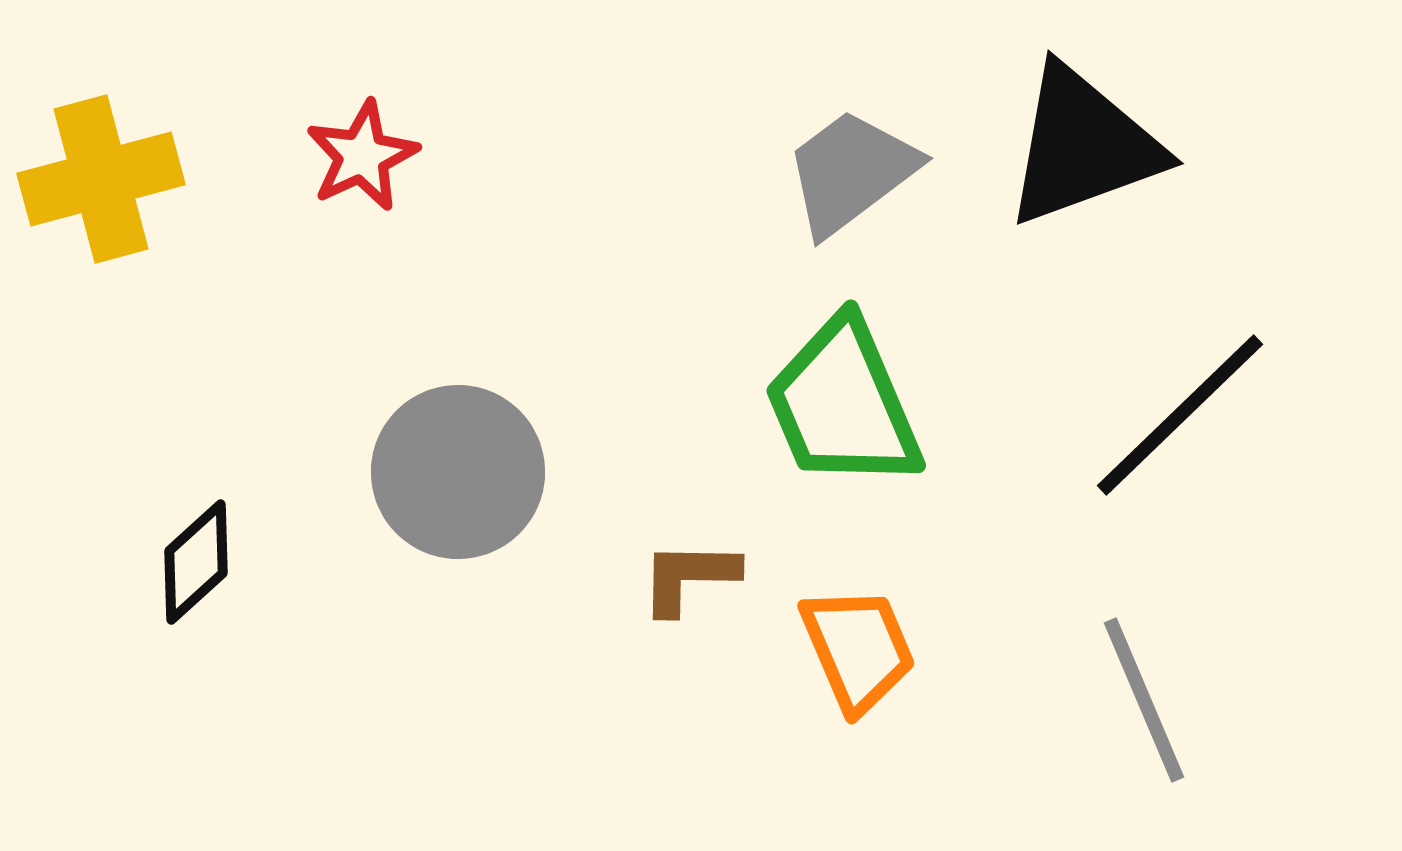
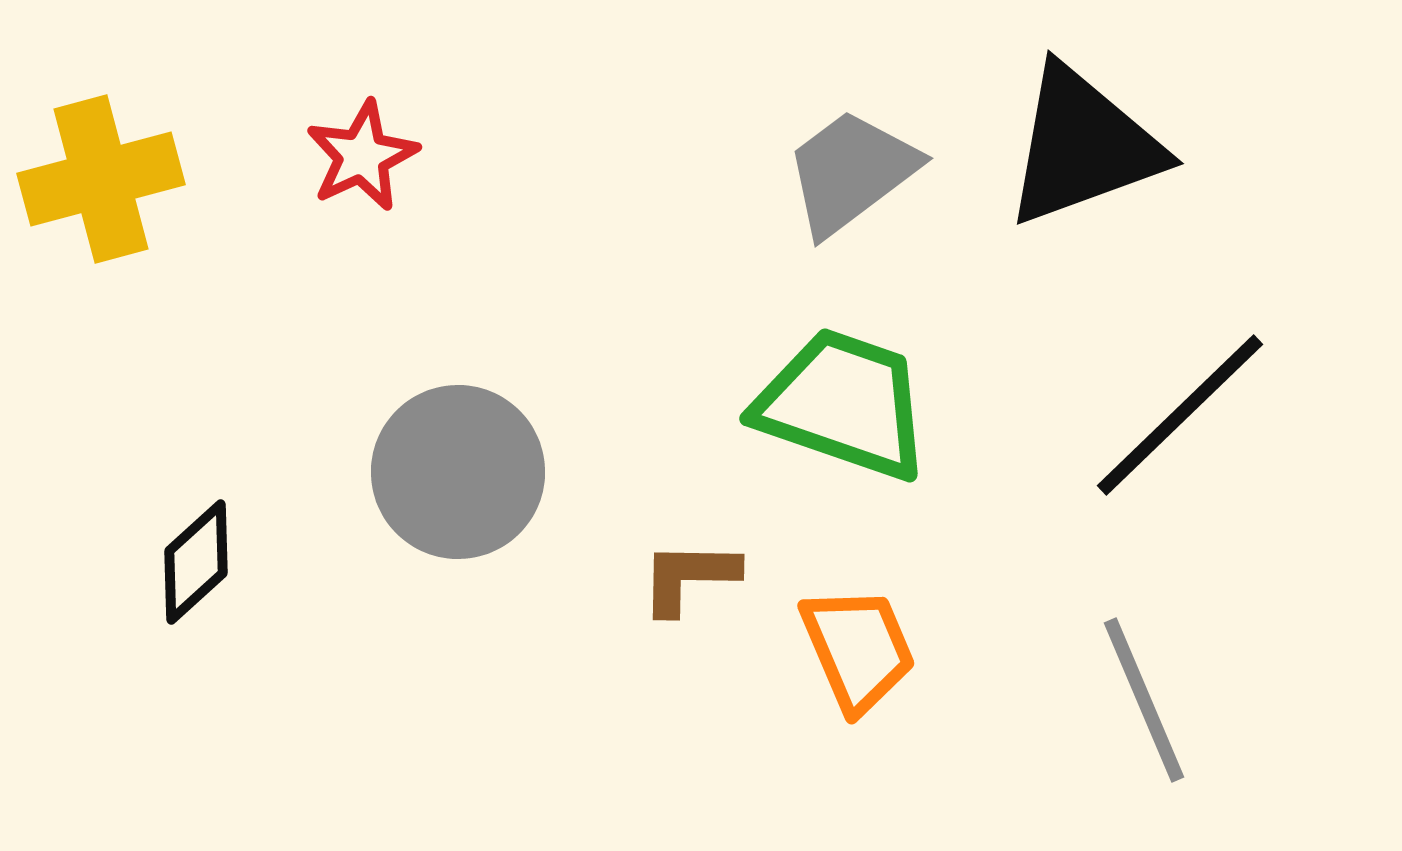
green trapezoid: rotated 132 degrees clockwise
